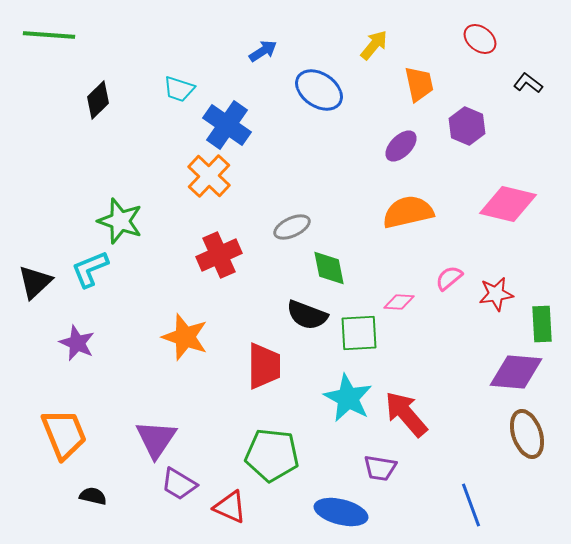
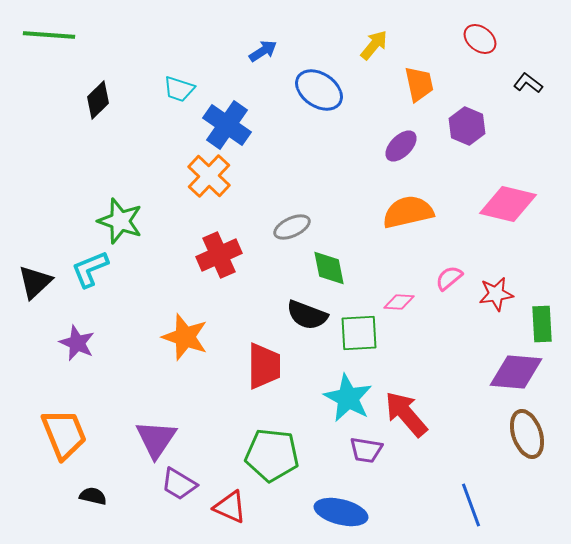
purple trapezoid at (380, 468): moved 14 px left, 18 px up
